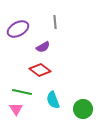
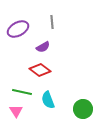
gray line: moved 3 px left
cyan semicircle: moved 5 px left
pink triangle: moved 2 px down
